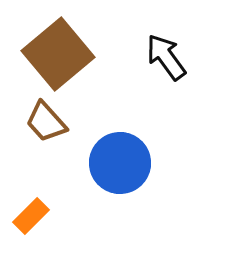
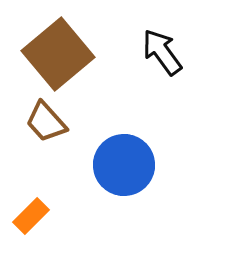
black arrow: moved 4 px left, 5 px up
blue circle: moved 4 px right, 2 px down
